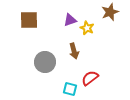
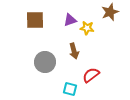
brown square: moved 6 px right
yellow star: rotated 16 degrees counterclockwise
red semicircle: moved 1 px right, 3 px up
